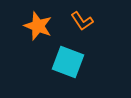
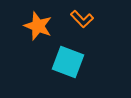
orange L-shape: moved 2 px up; rotated 10 degrees counterclockwise
